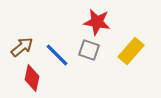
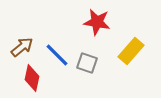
gray square: moved 2 px left, 13 px down
